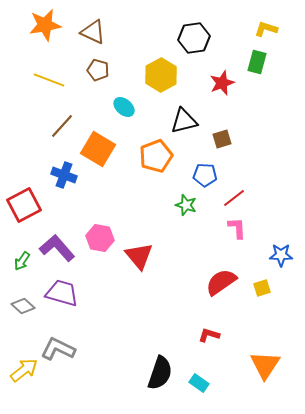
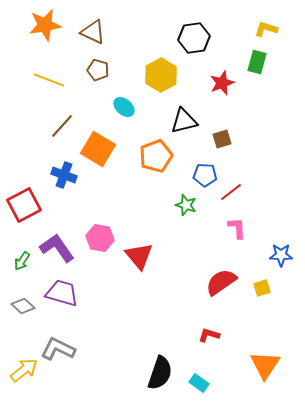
red line: moved 3 px left, 6 px up
purple L-shape: rotated 6 degrees clockwise
